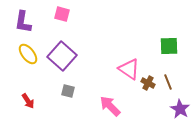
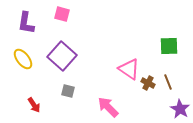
purple L-shape: moved 3 px right, 1 px down
yellow ellipse: moved 5 px left, 5 px down
red arrow: moved 6 px right, 4 px down
pink arrow: moved 2 px left, 1 px down
